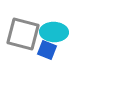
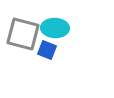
cyan ellipse: moved 1 px right, 4 px up
